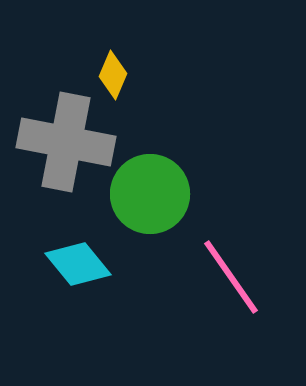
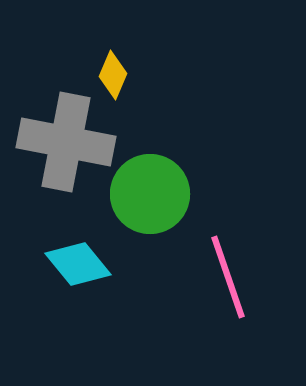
pink line: moved 3 px left; rotated 16 degrees clockwise
